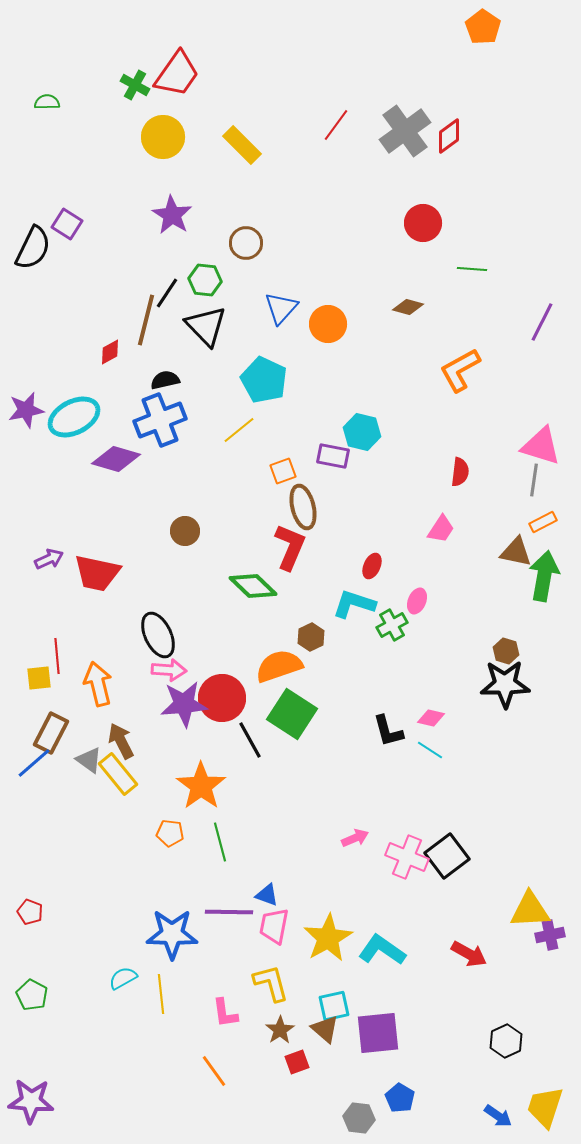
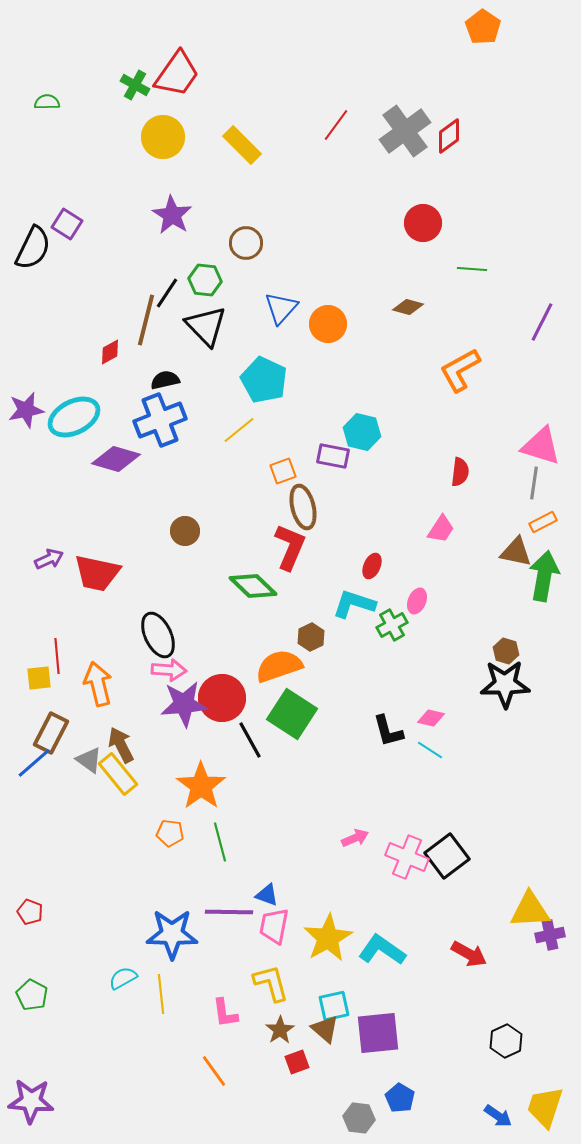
gray line at (534, 480): moved 3 px down
brown arrow at (121, 741): moved 4 px down
